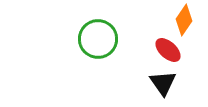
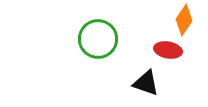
red ellipse: rotated 32 degrees counterclockwise
black triangle: moved 17 px left; rotated 36 degrees counterclockwise
